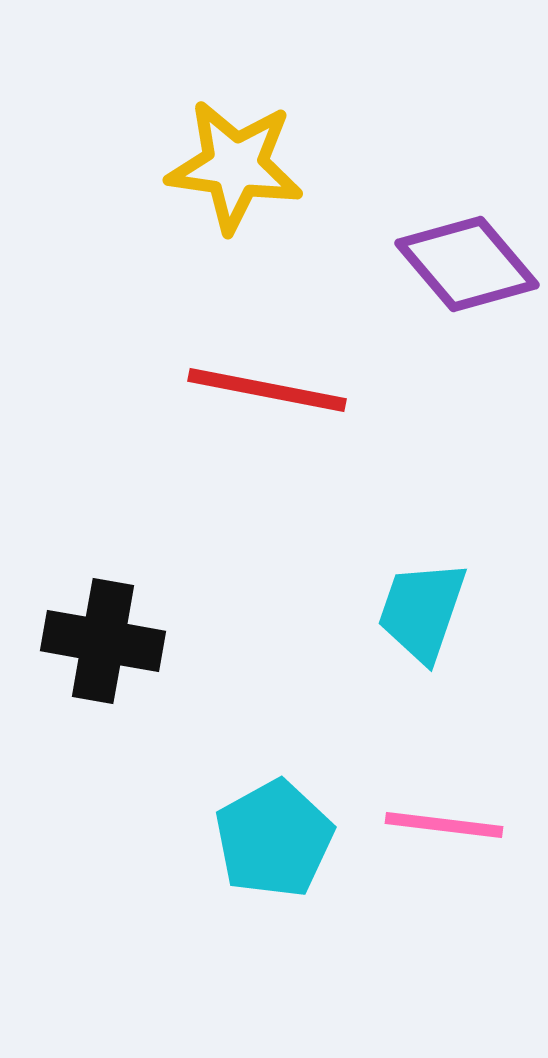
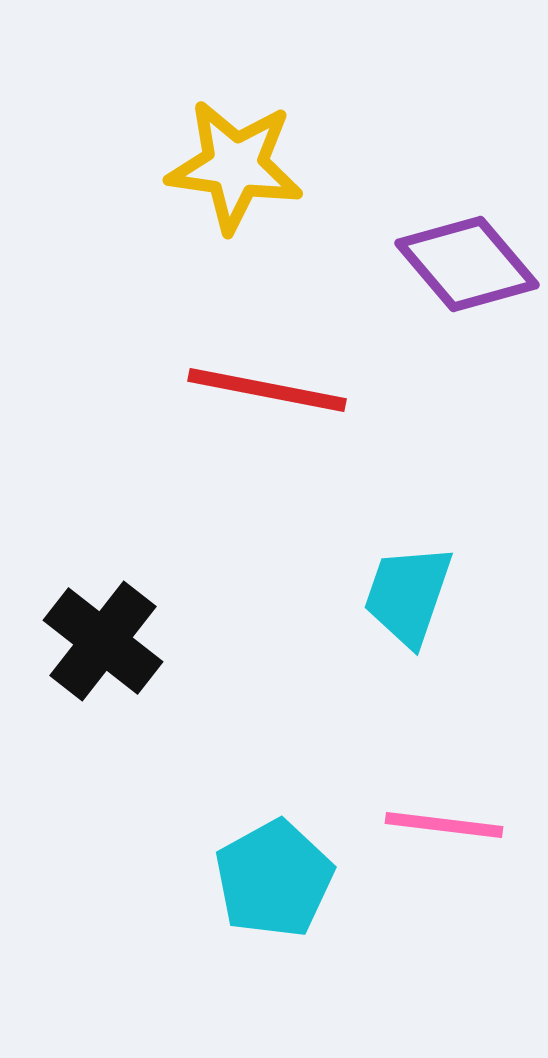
cyan trapezoid: moved 14 px left, 16 px up
black cross: rotated 28 degrees clockwise
cyan pentagon: moved 40 px down
